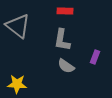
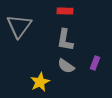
gray triangle: moved 1 px right; rotated 28 degrees clockwise
gray L-shape: moved 3 px right
purple rectangle: moved 6 px down
yellow star: moved 23 px right, 2 px up; rotated 30 degrees counterclockwise
